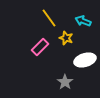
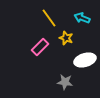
cyan arrow: moved 1 px left, 3 px up
gray star: rotated 28 degrees counterclockwise
